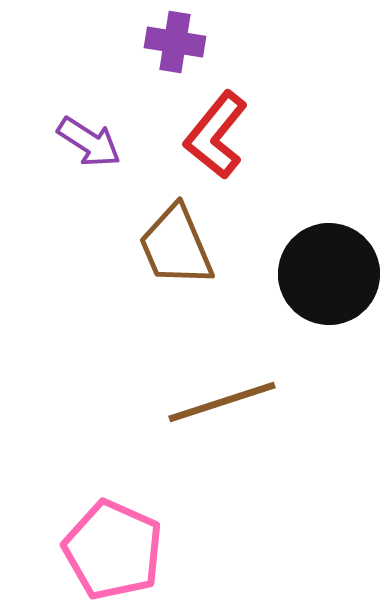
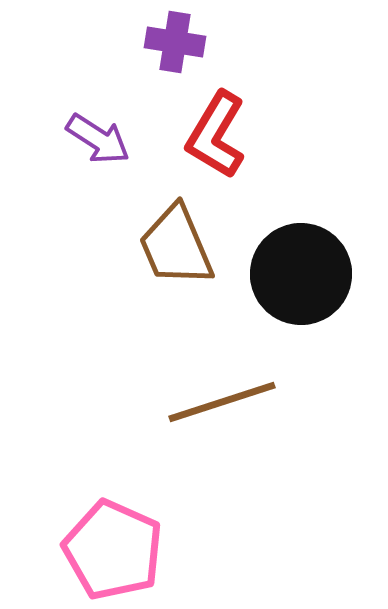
red L-shape: rotated 8 degrees counterclockwise
purple arrow: moved 9 px right, 3 px up
black circle: moved 28 px left
